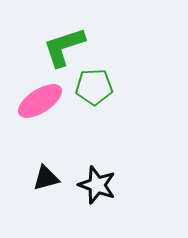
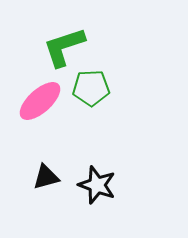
green pentagon: moved 3 px left, 1 px down
pink ellipse: rotated 9 degrees counterclockwise
black triangle: moved 1 px up
